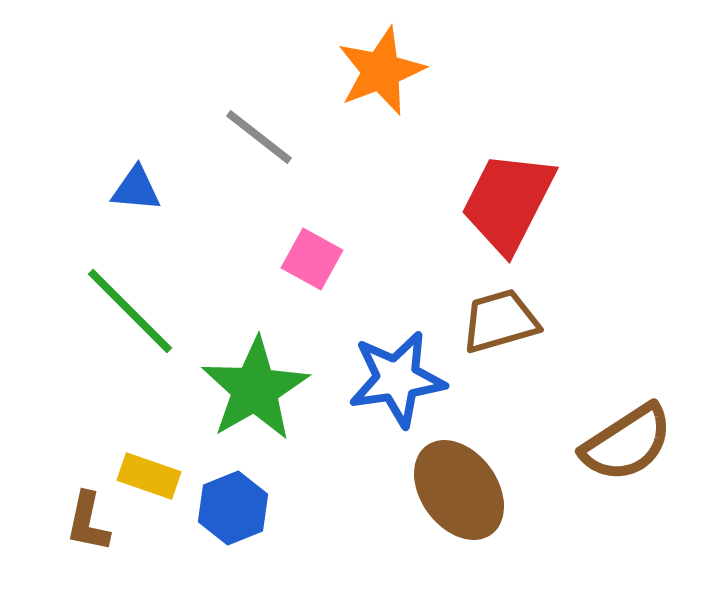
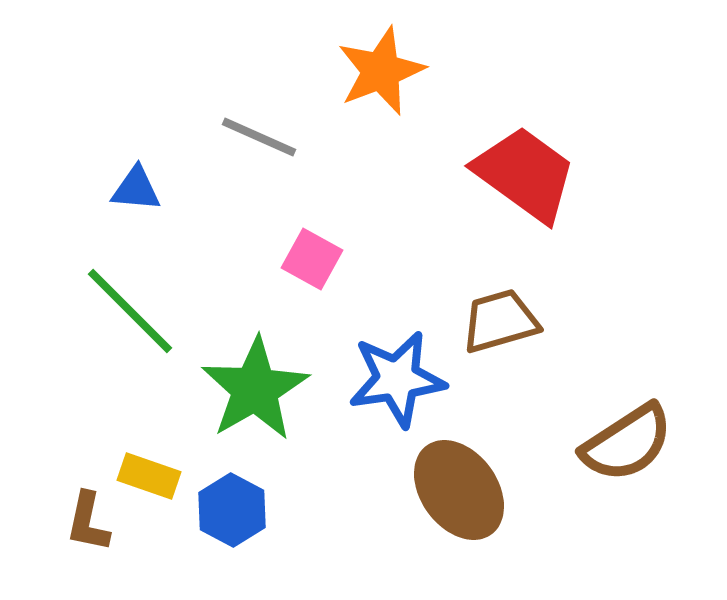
gray line: rotated 14 degrees counterclockwise
red trapezoid: moved 17 px right, 28 px up; rotated 99 degrees clockwise
blue hexagon: moved 1 px left, 2 px down; rotated 10 degrees counterclockwise
